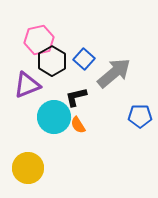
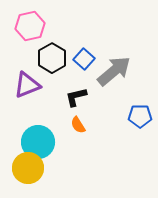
pink hexagon: moved 9 px left, 14 px up
black hexagon: moved 3 px up
gray arrow: moved 2 px up
cyan circle: moved 16 px left, 25 px down
